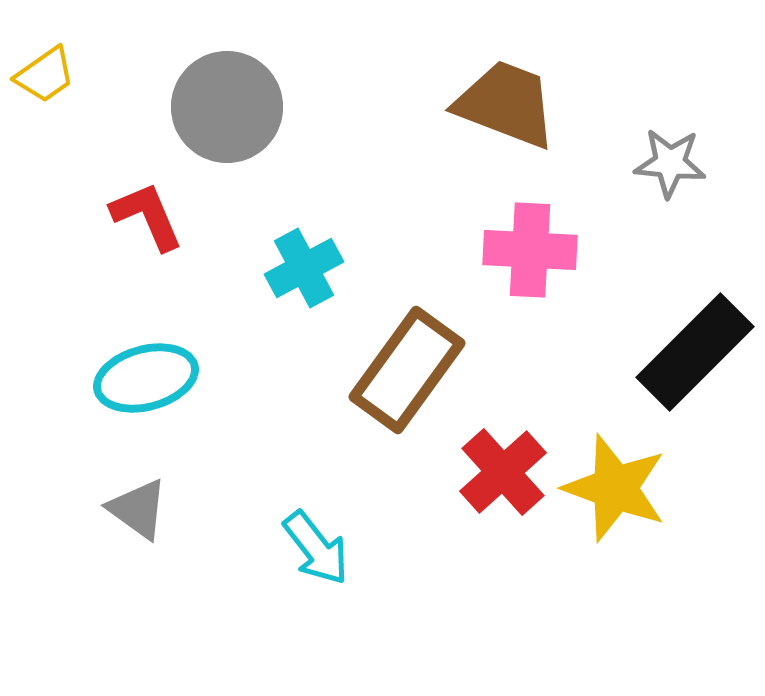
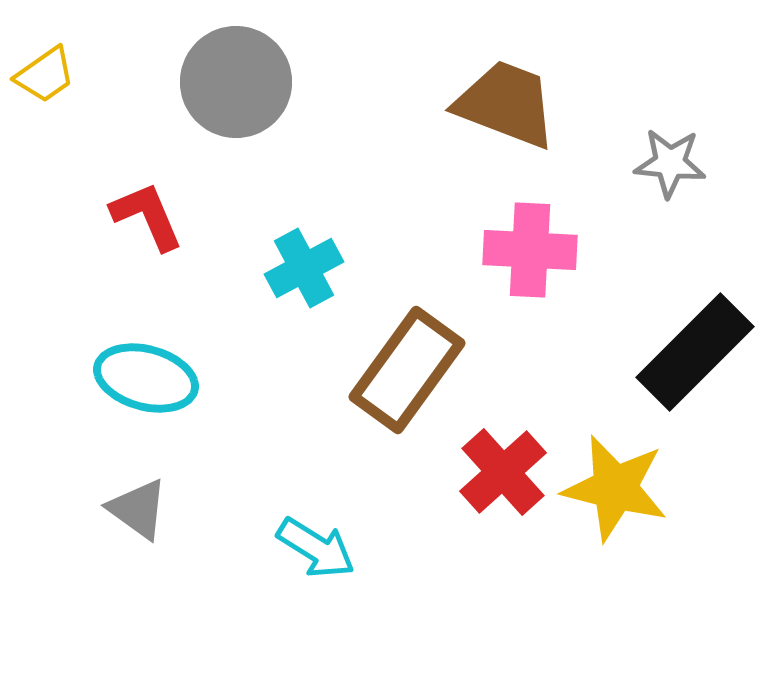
gray circle: moved 9 px right, 25 px up
cyan ellipse: rotated 30 degrees clockwise
yellow star: rotated 6 degrees counterclockwise
cyan arrow: rotated 20 degrees counterclockwise
